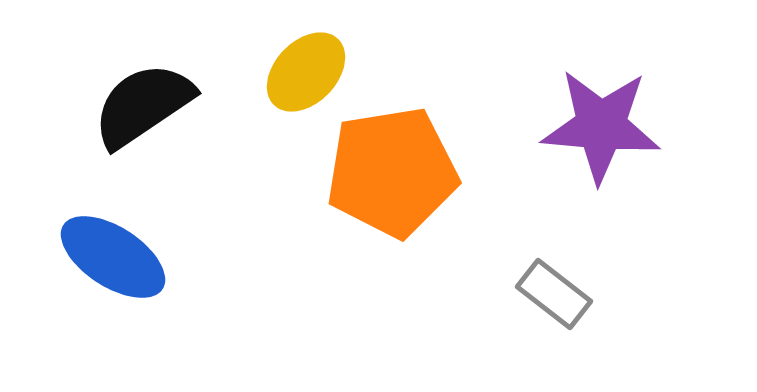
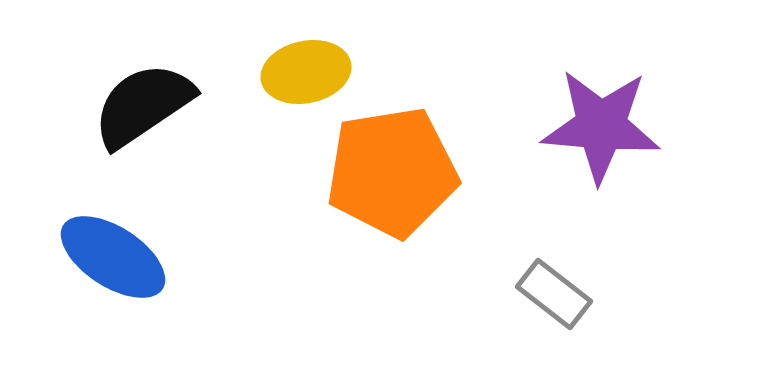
yellow ellipse: rotated 34 degrees clockwise
